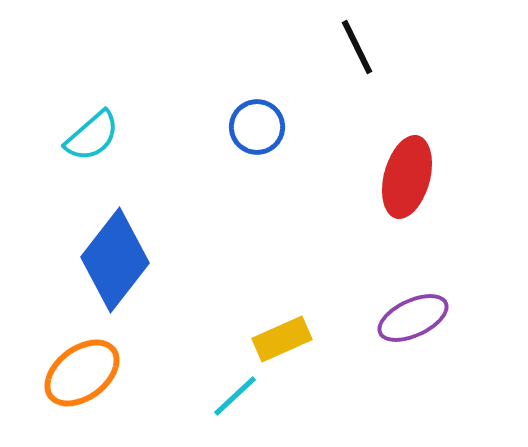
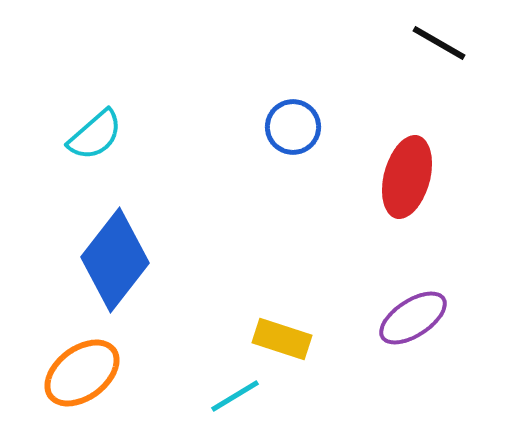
black line: moved 82 px right, 4 px up; rotated 34 degrees counterclockwise
blue circle: moved 36 px right
cyan semicircle: moved 3 px right, 1 px up
purple ellipse: rotated 8 degrees counterclockwise
yellow rectangle: rotated 42 degrees clockwise
cyan line: rotated 12 degrees clockwise
